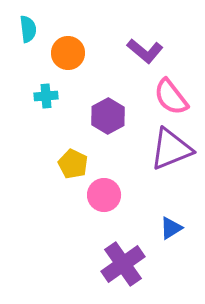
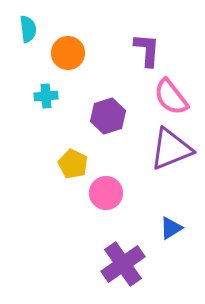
purple L-shape: moved 2 px right, 1 px up; rotated 126 degrees counterclockwise
purple hexagon: rotated 12 degrees clockwise
pink circle: moved 2 px right, 2 px up
